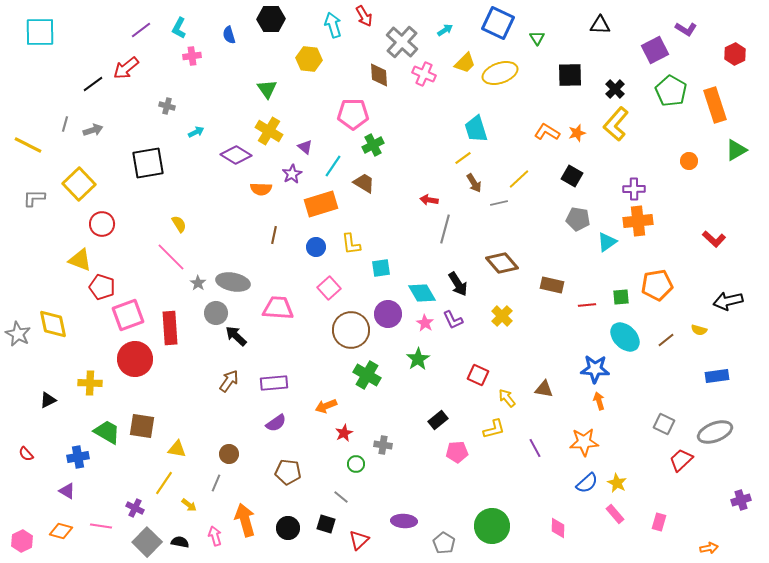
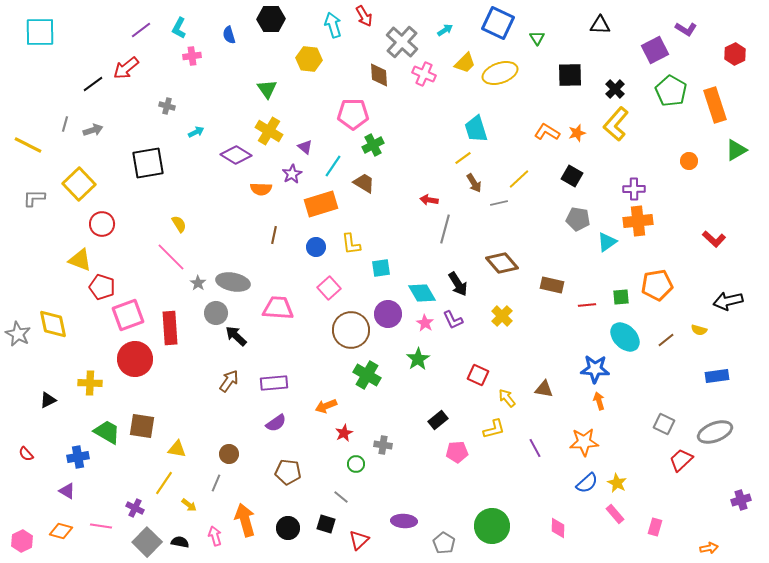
pink rectangle at (659, 522): moved 4 px left, 5 px down
